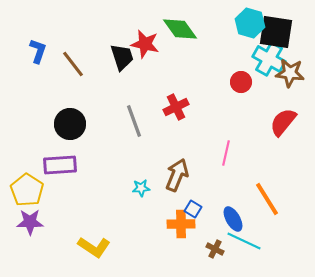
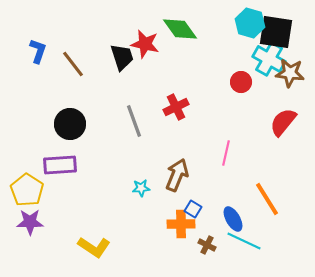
brown cross: moved 8 px left, 4 px up
